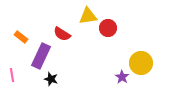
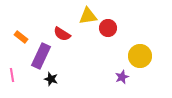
yellow circle: moved 1 px left, 7 px up
purple star: rotated 16 degrees clockwise
